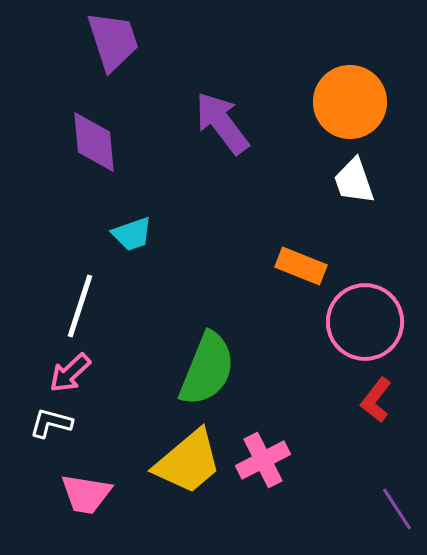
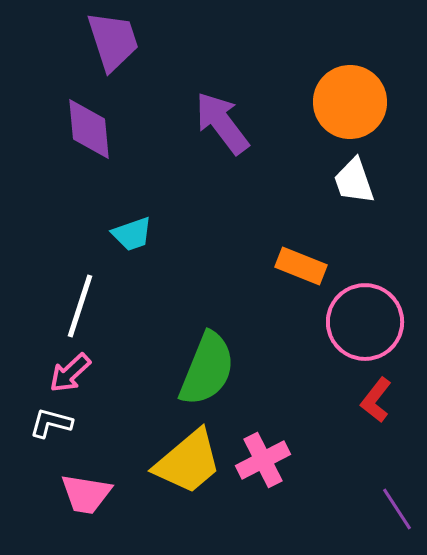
purple diamond: moved 5 px left, 13 px up
